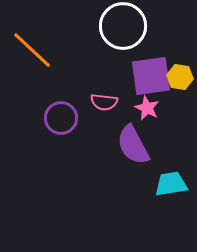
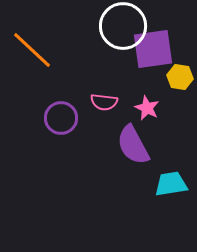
purple square: moved 2 px right, 27 px up
